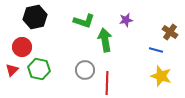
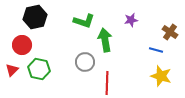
purple star: moved 5 px right
red circle: moved 2 px up
gray circle: moved 8 px up
